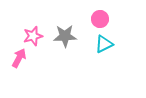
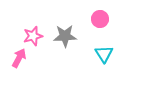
cyan triangle: moved 10 px down; rotated 36 degrees counterclockwise
